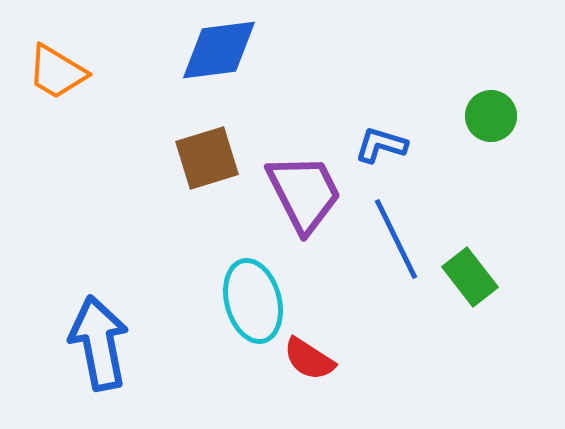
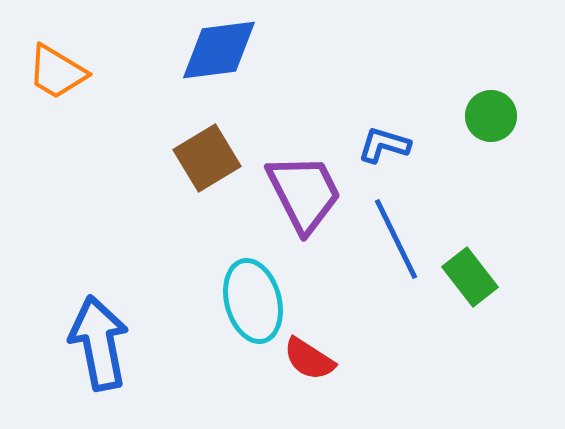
blue L-shape: moved 3 px right
brown square: rotated 14 degrees counterclockwise
